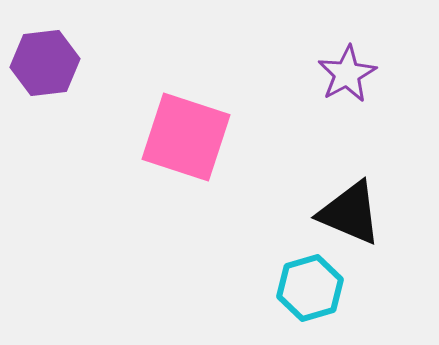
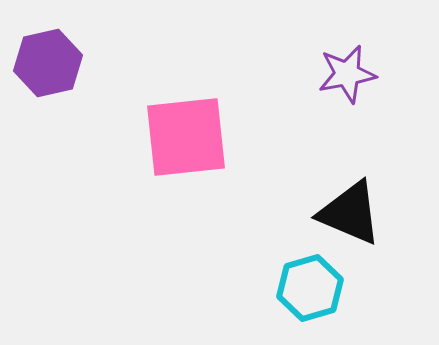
purple hexagon: moved 3 px right; rotated 6 degrees counterclockwise
purple star: rotated 18 degrees clockwise
pink square: rotated 24 degrees counterclockwise
